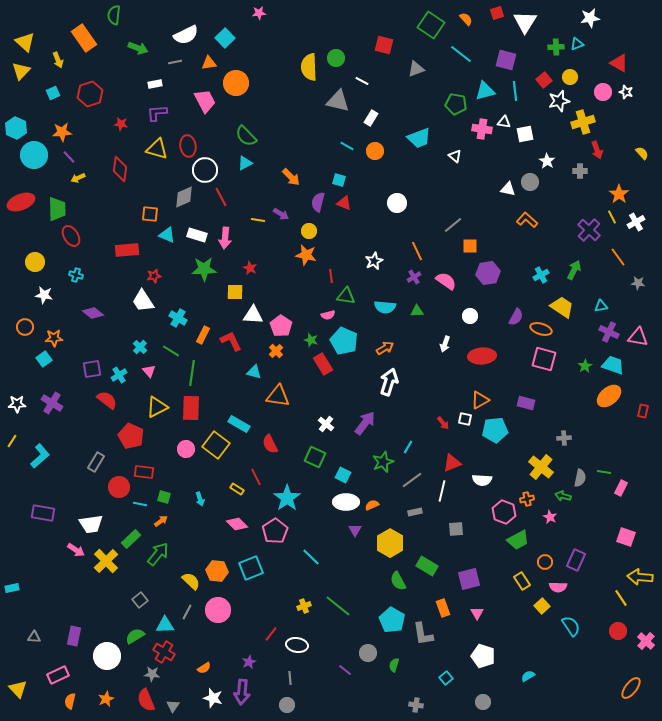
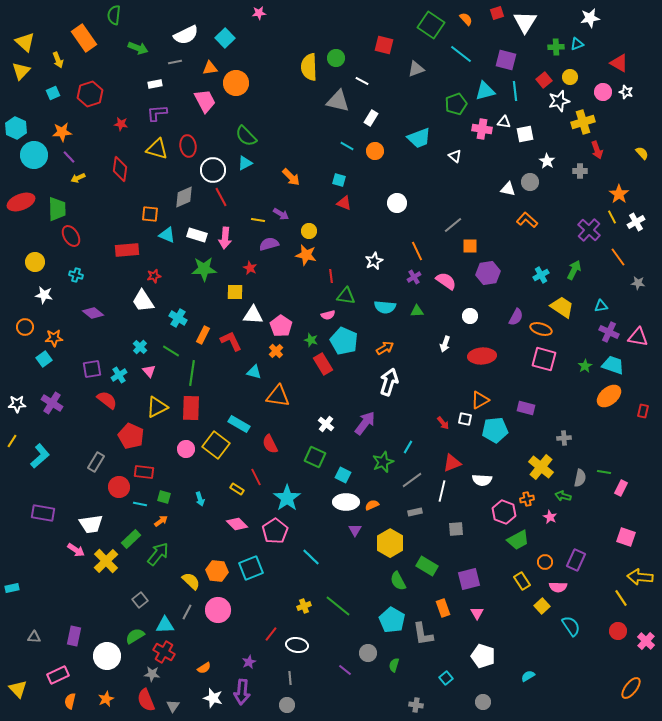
orange triangle at (209, 63): moved 1 px right, 5 px down
green pentagon at (456, 104): rotated 30 degrees counterclockwise
white circle at (205, 170): moved 8 px right
purple semicircle at (318, 202): moved 49 px left, 42 px down; rotated 60 degrees clockwise
purple rectangle at (526, 403): moved 5 px down
